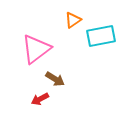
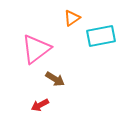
orange triangle: moved 1 px left, 2 px up
red arrow: moved 6 px down
